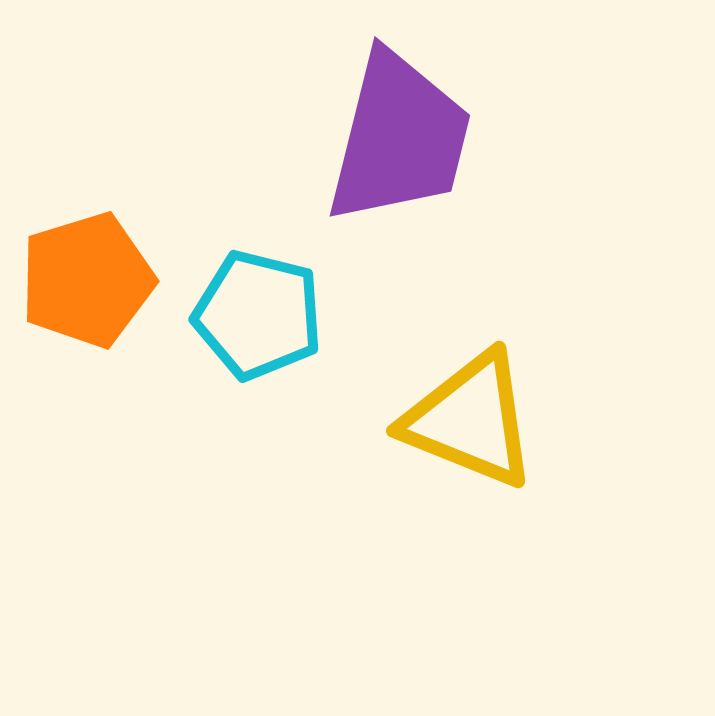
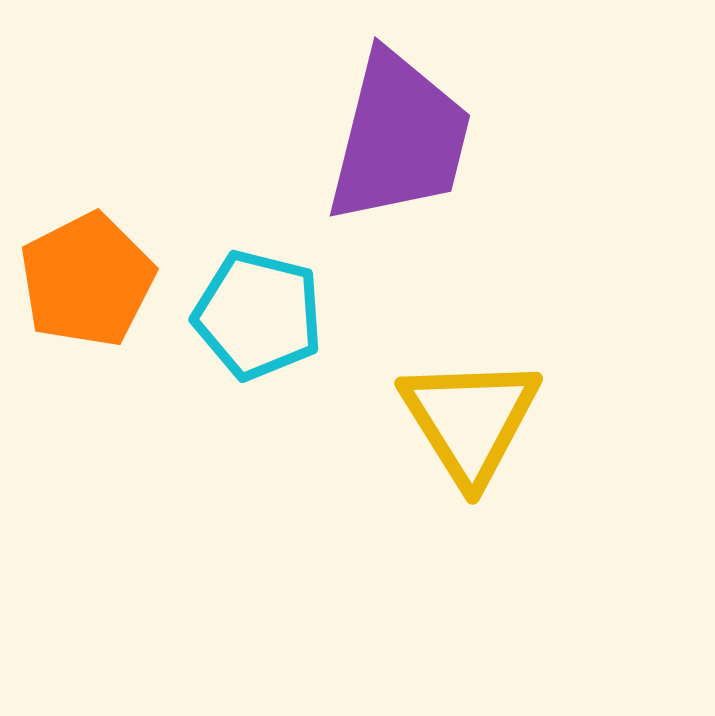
orange pentagon: rotated 10 degrees counterclockwise
yellow triangle: rotated 36 degrees clockwise
